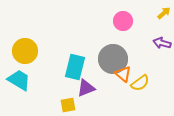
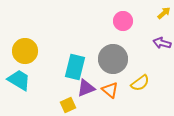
orange triangle: moved 13 px left, 16 px down
yellow square: rotated 14 degrees counterclockwise
